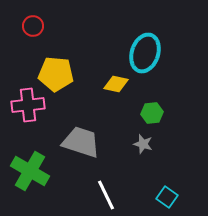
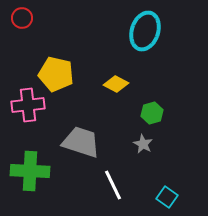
red circle: moved 11 px left, 8 px up
cyan ellipse: moved 22 px up
yellow pentagon: rotated 8 degrees clockwise
yellow diamond: rotated 15 degrees clockwise
green hexagon: rotated 10 degrees counterclockwise
gray star: rotated 12 degrees clockwise
green cross: rotated 27 degrees counterclockwise
white line: moved 7 px right, 10 px up
